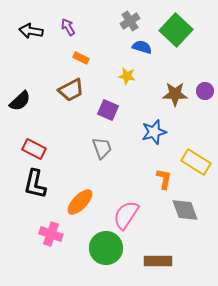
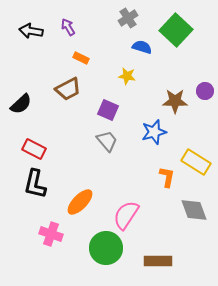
gray cross: moved 2 px left, 3 px up
brown trapezoid: moved 3 px left, 1 px up
brown star: moved 7 px down
black semicircle: moved 1 px right, 3 px down
gray trapezoid: moved 5 px right, 7 px up; rotated 20 degrees counterclockwise
orange L-shape: moved 3 px right, 2 px up
gray diamond: moved 9 px right
